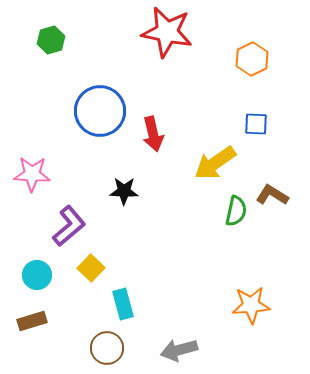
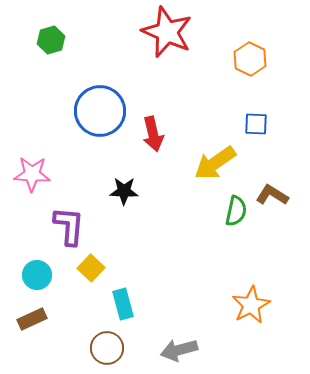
red star: rotated 12 degrees clockwise
orange hexagon: moved 2 px left; rotated 8 degrees counterclockwise
purple L-shape: rotated 45 degrees counterclockwise
orange star: rotated 24 degrees counterclockwise
brown rectangle: moved 2 px up; rotated 8 degrees counterclockwise
